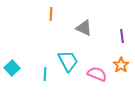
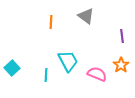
orange line: moved 8 px down
gray triangle: moved 2 px right, 12 px up; rotated 12 degrees clockwise
cyan line: moved 1 px right, 1 px down
